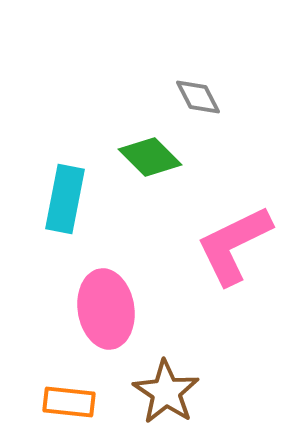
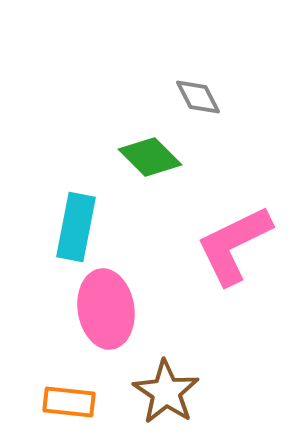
cyan rectangle: moved 11 px right, 28 px down
